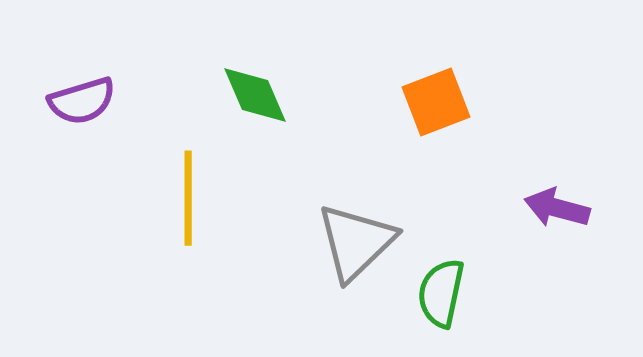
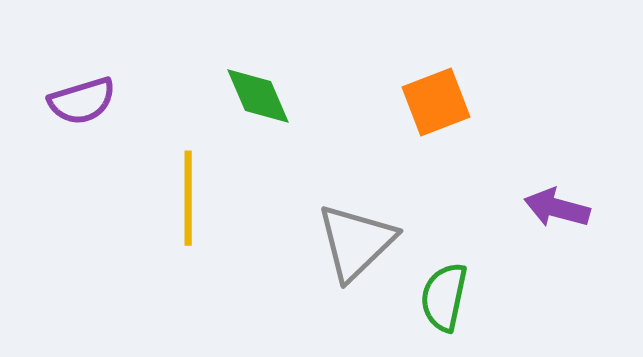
green diamond: moved 3 px right, 1 px down
green semicircle: moved 3 px right, 4 px down
